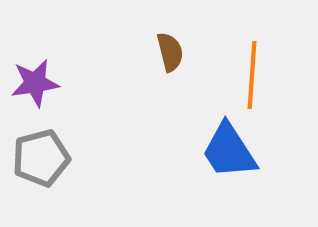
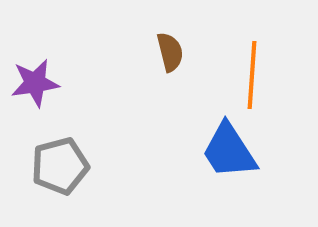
gray pentagon: moved 19 px right, 8 px down
